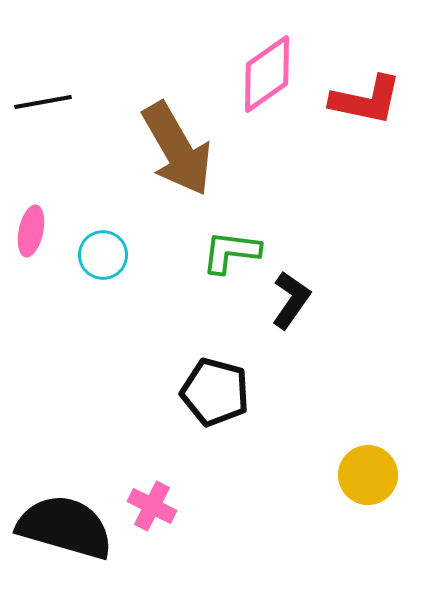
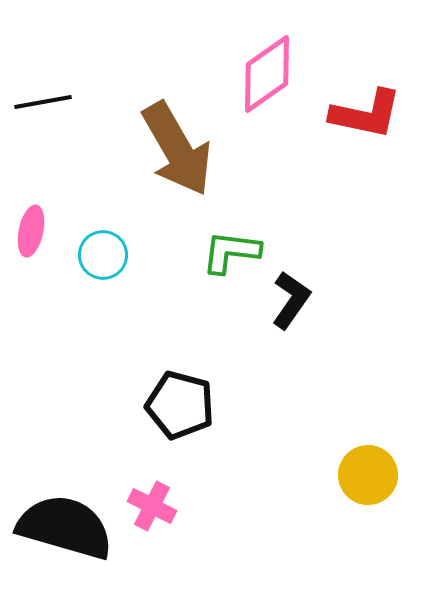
red L-shape: moved 14 px down
black pentagon: moved 35 px left, 13 px down
